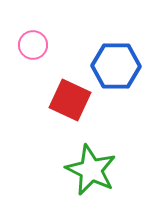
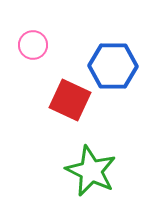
blue hexagon: moved 3 px left
green star: moved 1 px down
